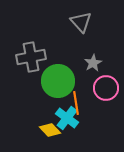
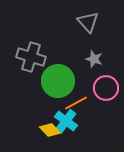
gray triangle: moved 7 px right
gray cross: rotated 28 degrees clockwise
gray star: moved 1 px right, 4 px up; rotated 24 degrees counterclockwise
orange line: rotated 70 degrees clockwise
cyan cross: moved 1 px left, 3 px down
